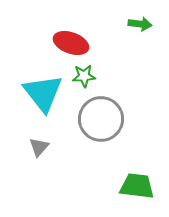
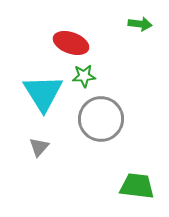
cyan triangle: rotated 6 degrees clockwise
